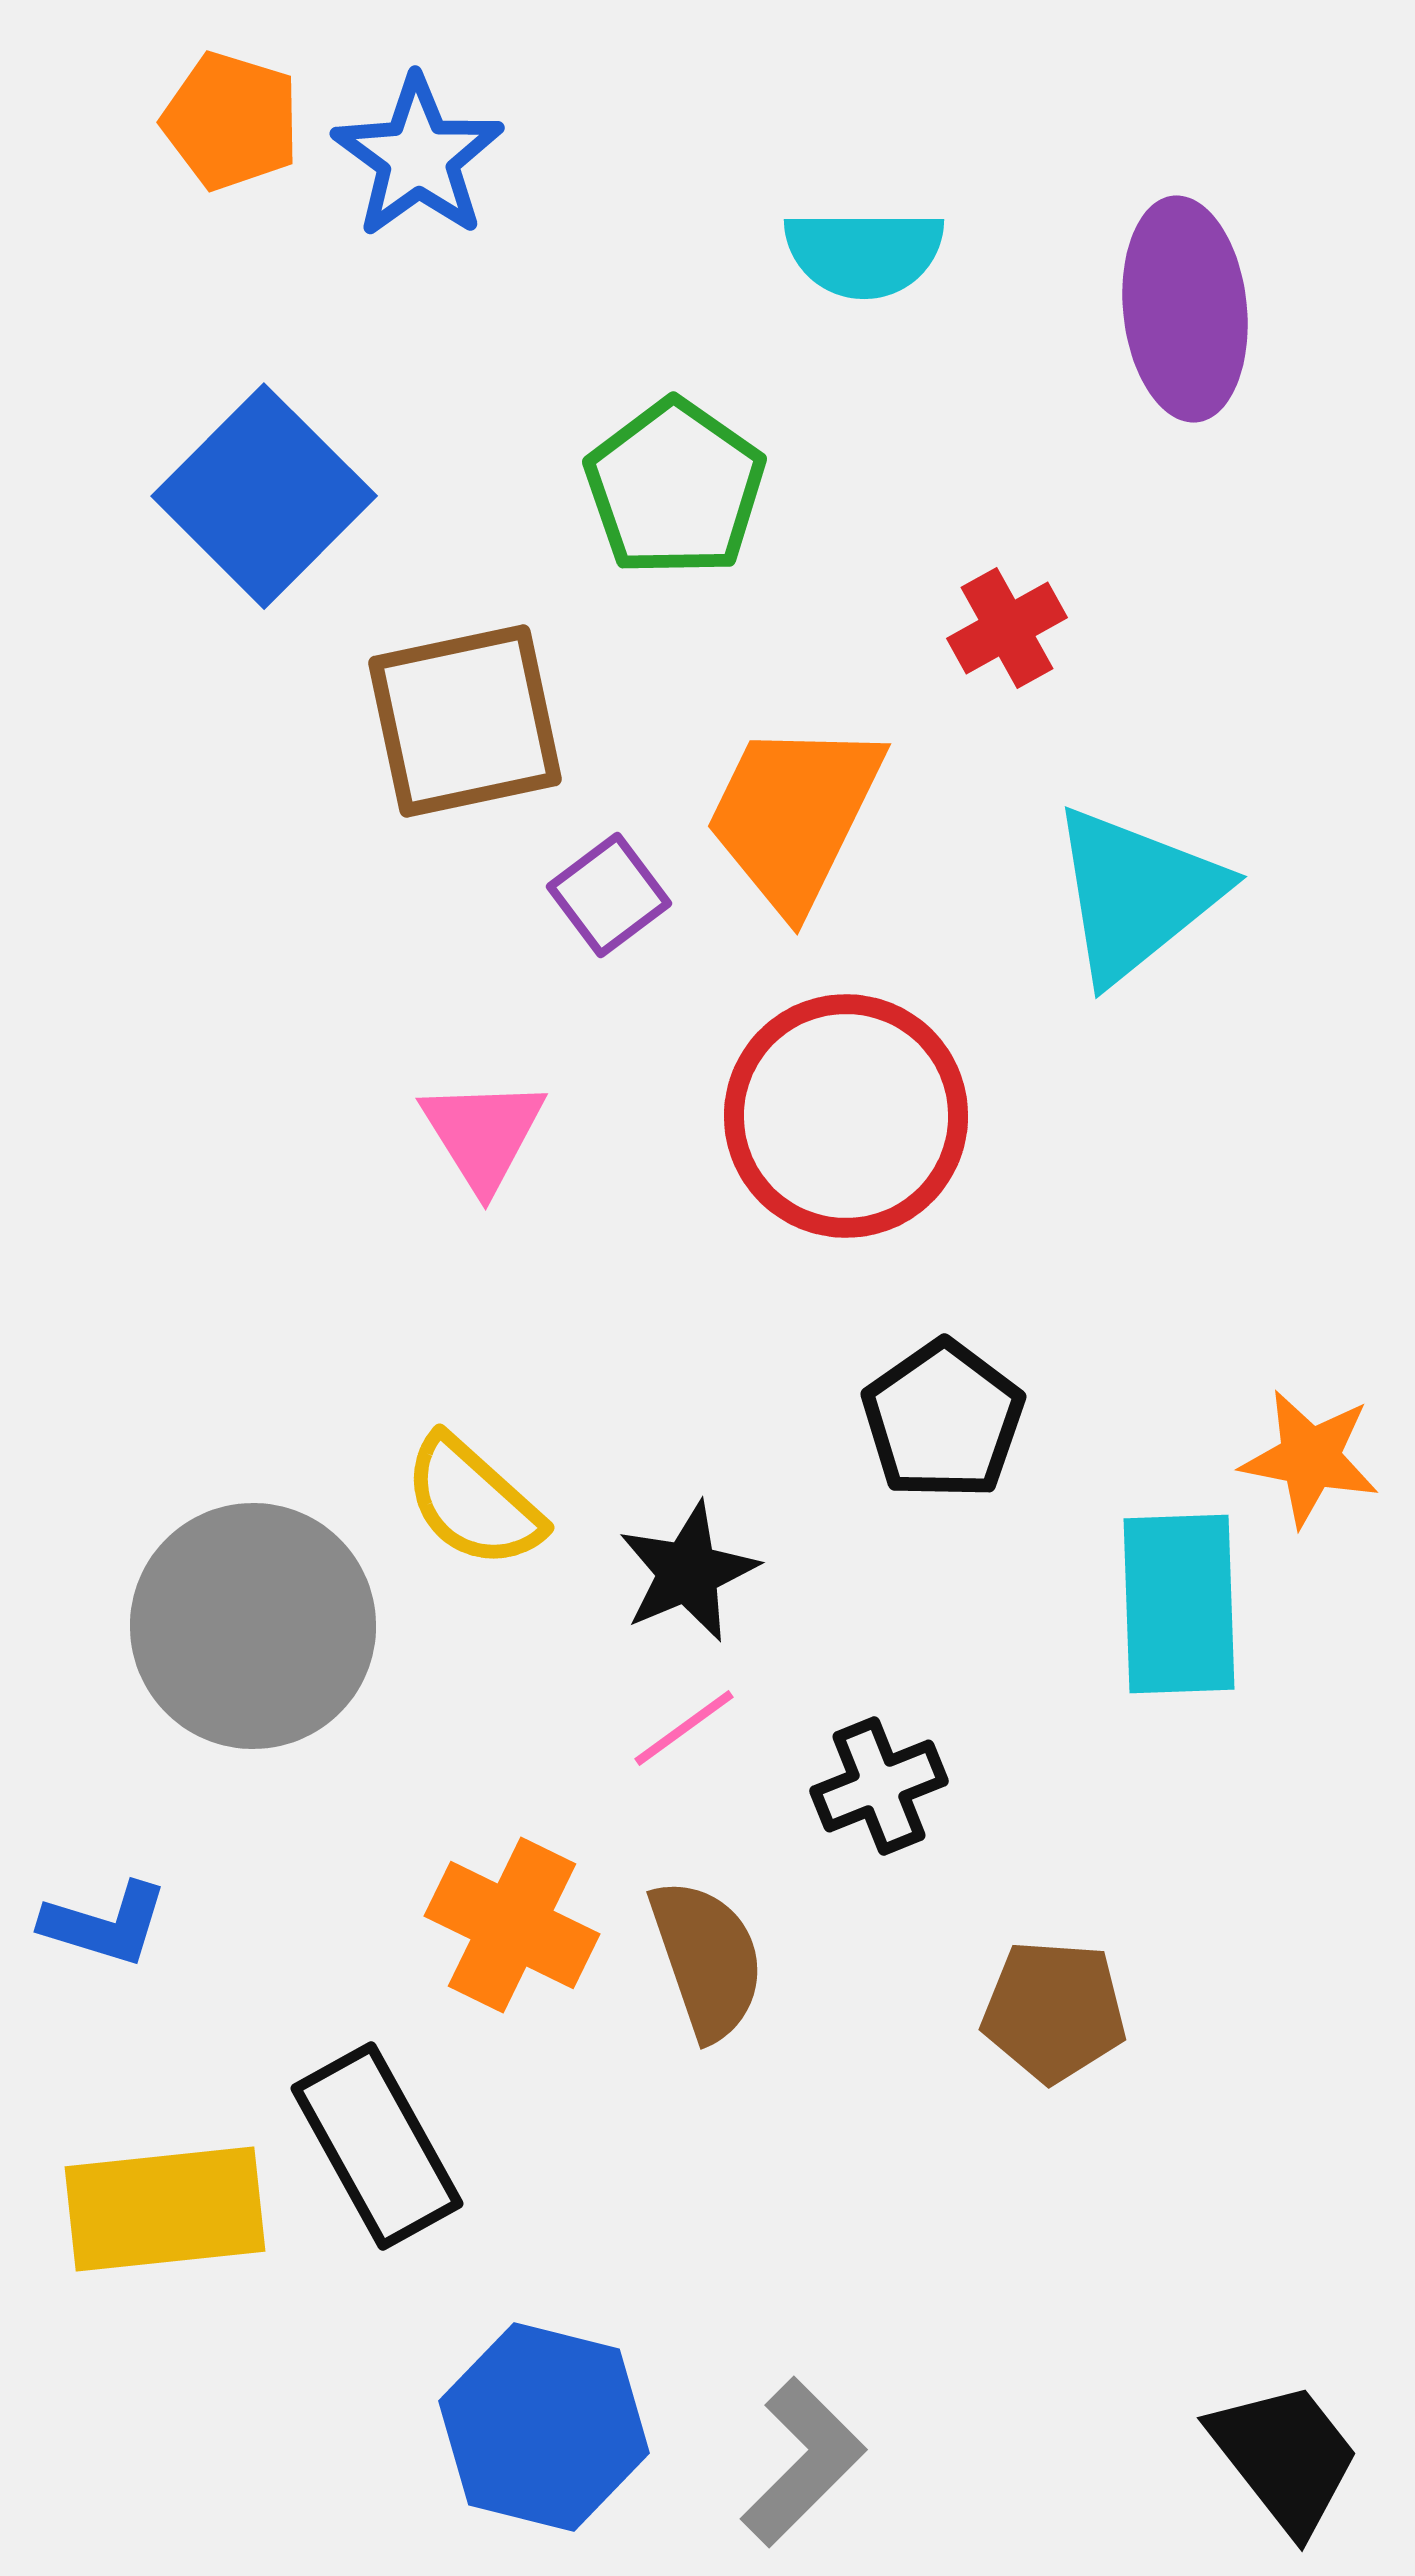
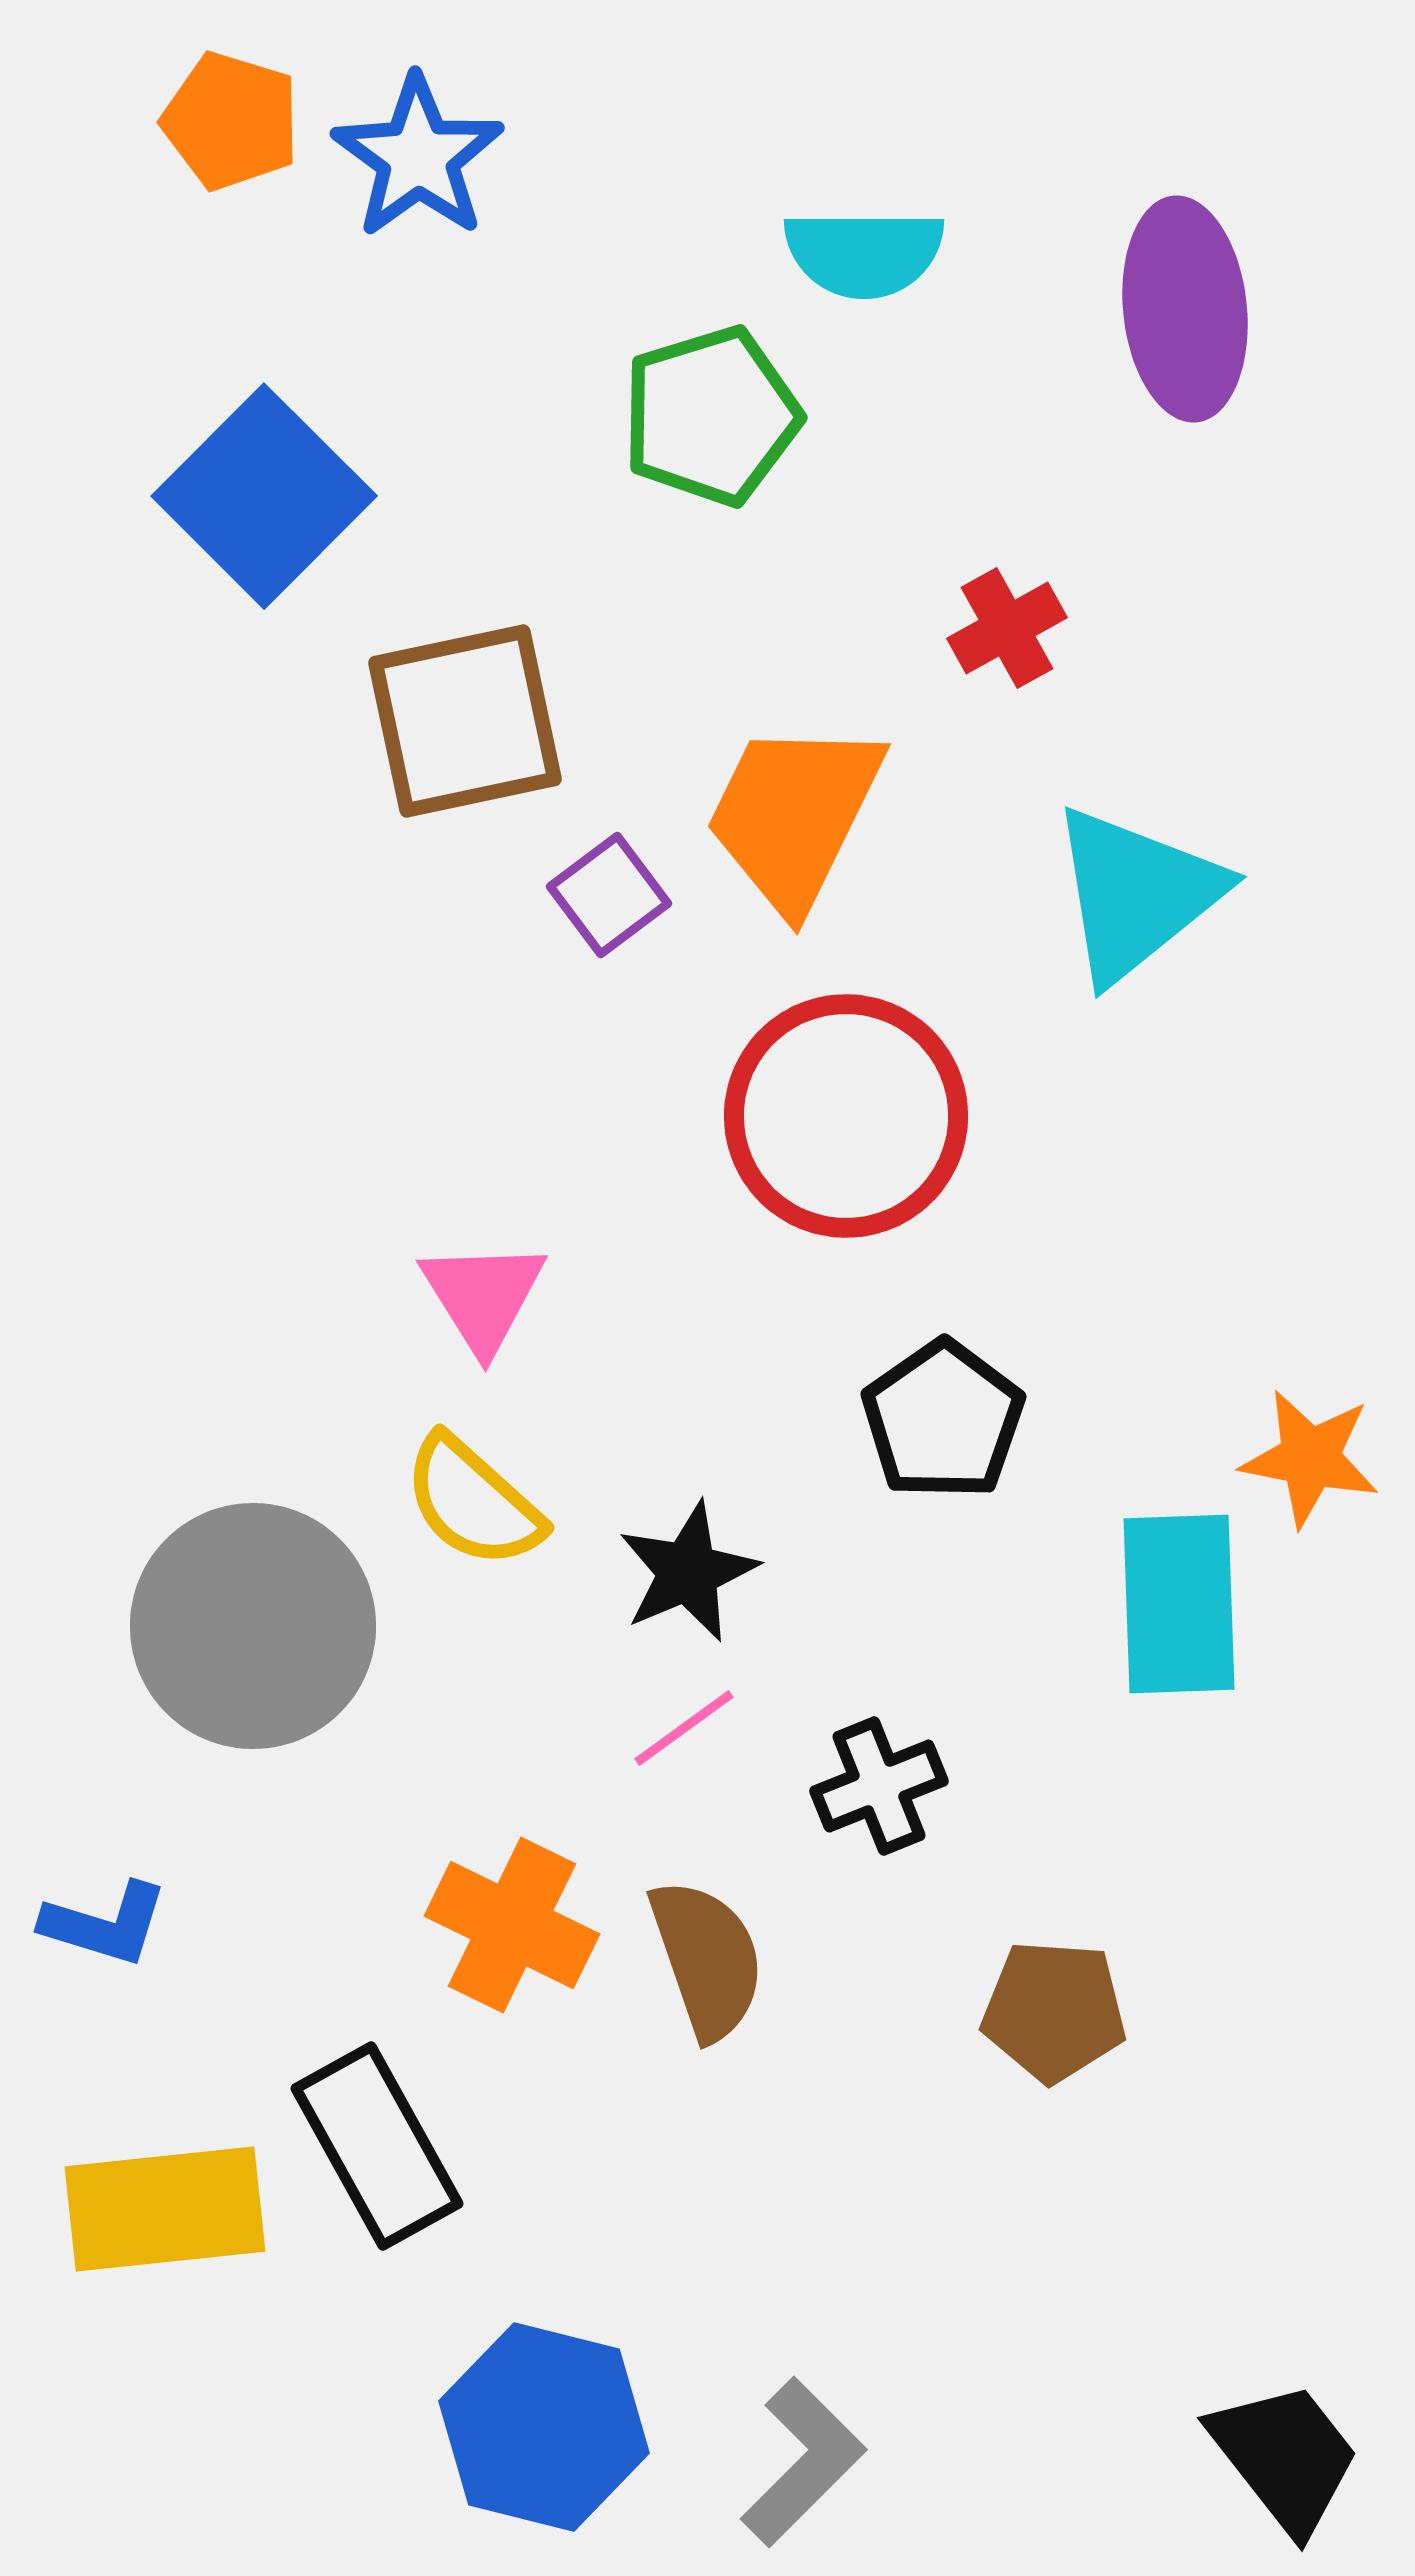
green pentagon: moved 36 px right, 72 px up; rotated 20 degrees clockwise
pink triangle: moved 162 px down
